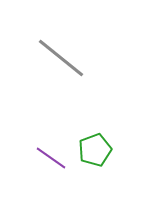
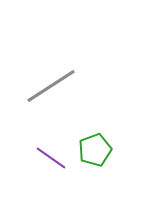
gray line: moved 10 px left, 28 px down; rotated 72 degrees counterclockwise
